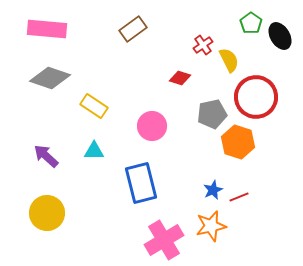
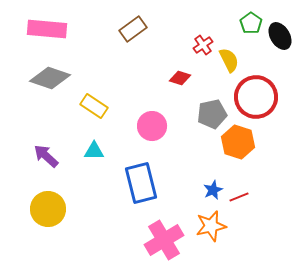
yellow circle: moved 1 px right, 4 px up
